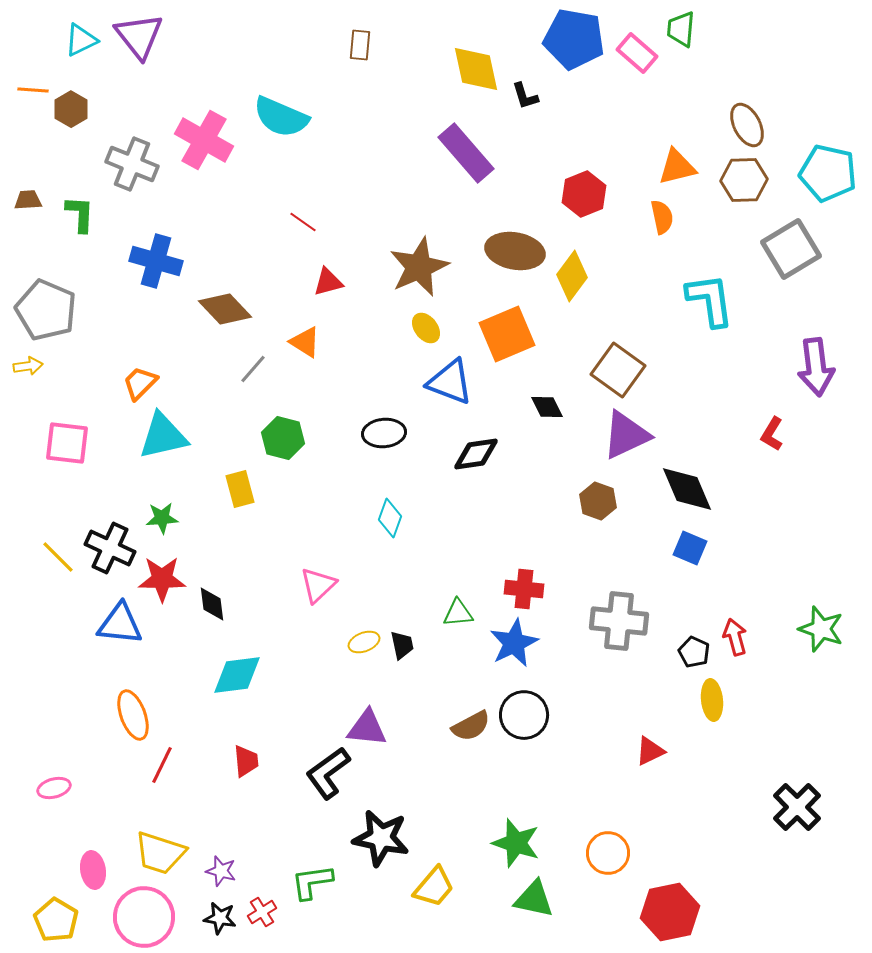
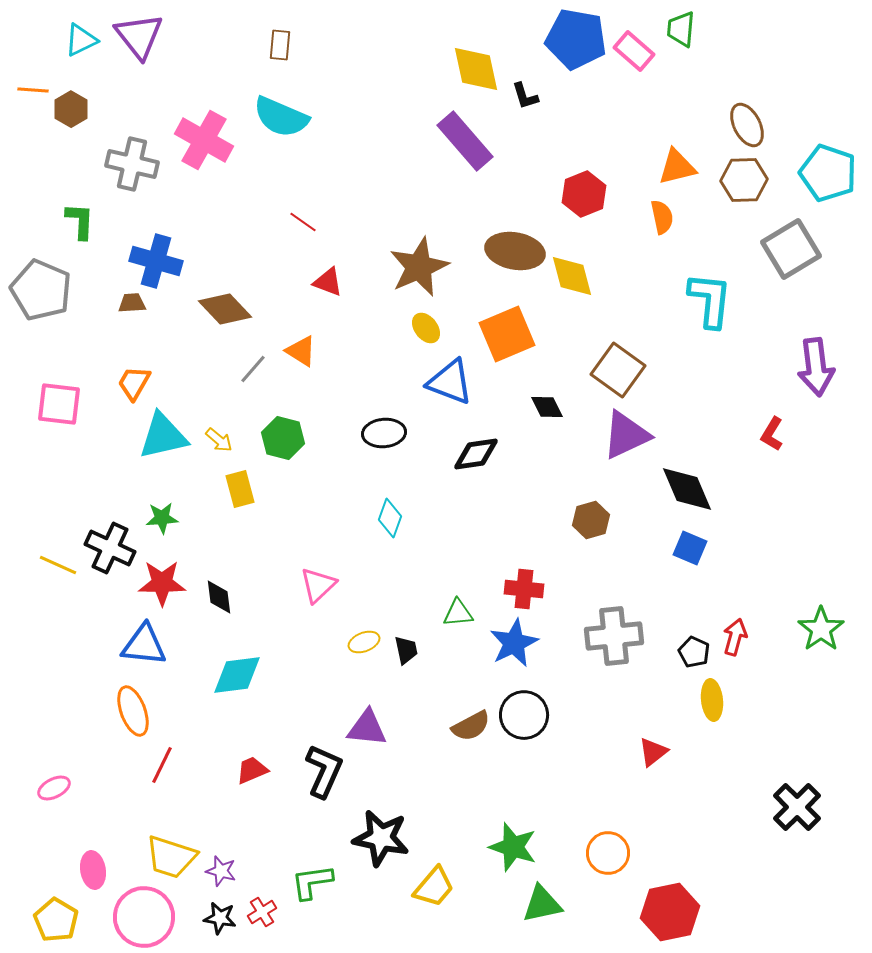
blue pentagon at (574, 39): moved 2 px right
brown rectangle at (360, 45): moved 80 px left
pink rectangle at (637, 53): moved 3 px left, 2 px up
purple rectangle at (466, 153): moved 1 px left, 12 px up
gray cross at (132, 164): rotated 9 degrees counterclockwise
cyan pentagon at (828, 173): rotated 6 degrees clockwise
brown trapezoid at (28, 200): moved 104 px right, 103 px down
green L-shape at (80, 214): moved 7 px down
yellow diamond at (572, 276): rotated 51 degrees counterclockwise
red triangle at (328, 282): rotated 36 degrees clockwise
cyan L-shape at (710, 300): rotated 14 degrees clockwise
gray pentagon at (46, 310): moved 5 px left, 20 px up
orange triangle at (305, 342): moved 4 px left, 9 px down
yellow arrow at (28, 366): moved 191 px right, 74 px down; rotated 48 degrees clockwise
orange trapezoid at (140, 383): moved 6 px left; rotated 15 degrees counterclockwise
pink square at (67, 443): moved 8 px left, 39 px up
brown hexagon at (598, 501): moved 7 px left, 19 px down; rotated 24 degrees clockwise
yellow line at (58, 557): moved 8 px down; rotated 21 degrees counterclockwise
red star at (162, 579): moved 4 px down
black diamond at (212, 604): moved 7 px right, 7 px up
gray cross at (619, 621): moved 5 px left, 15 px down; rotated 12 degrees counterclockwise
blue triangle at (120, 624): moved 24 px right, 21 px down
green star at (821, 629): rotated 18 degrees clockwise
red arrow at (735, 637): rotated 30 degrees clockwise
black trapezoid at (402, 645): moved 4 px right, 5 px down
orange ellipse at (133, 715): moved 4 px up
red triangle at (650, 751): moved 3 px right, 1 px down; rotated 12 degrees counterclockwise
red trapezoid at (246, 761): moved 6 px right, 9 px down; rotated 108 degrees counterclockwise
black L-shape at (328, 773): moved 4 px left, 2 px up; rotated 150 degrees clockwise
pink ellipse at (54, 788): rotated 12 degrees counterclockwise
green star at (516, 843): moved 3 px left, 4 px down
yellow trapezoid at (160, 853): moved 11 px right, 4 px down
green triangle at (534, 899): moved 8 px right, 5 px down; rotated 24 degrees counterclockwise
